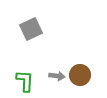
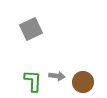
brown circle: moved 3 px right, 7 px down
green L-shape: moved 8 px right
